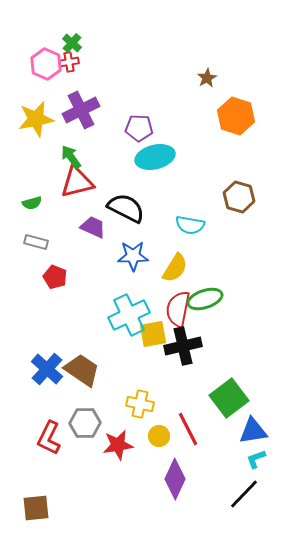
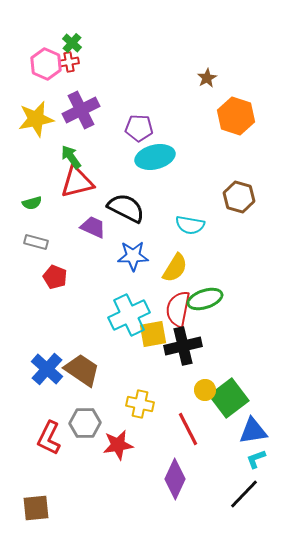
yellow circle: moved 46 px right, 46 px up
